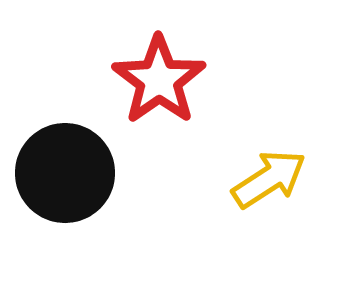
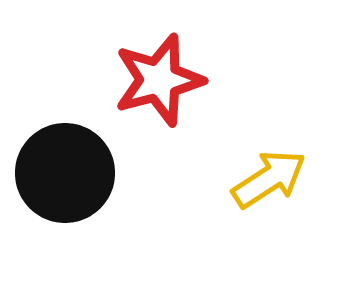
red star: rotated 20 degrees clockwise
